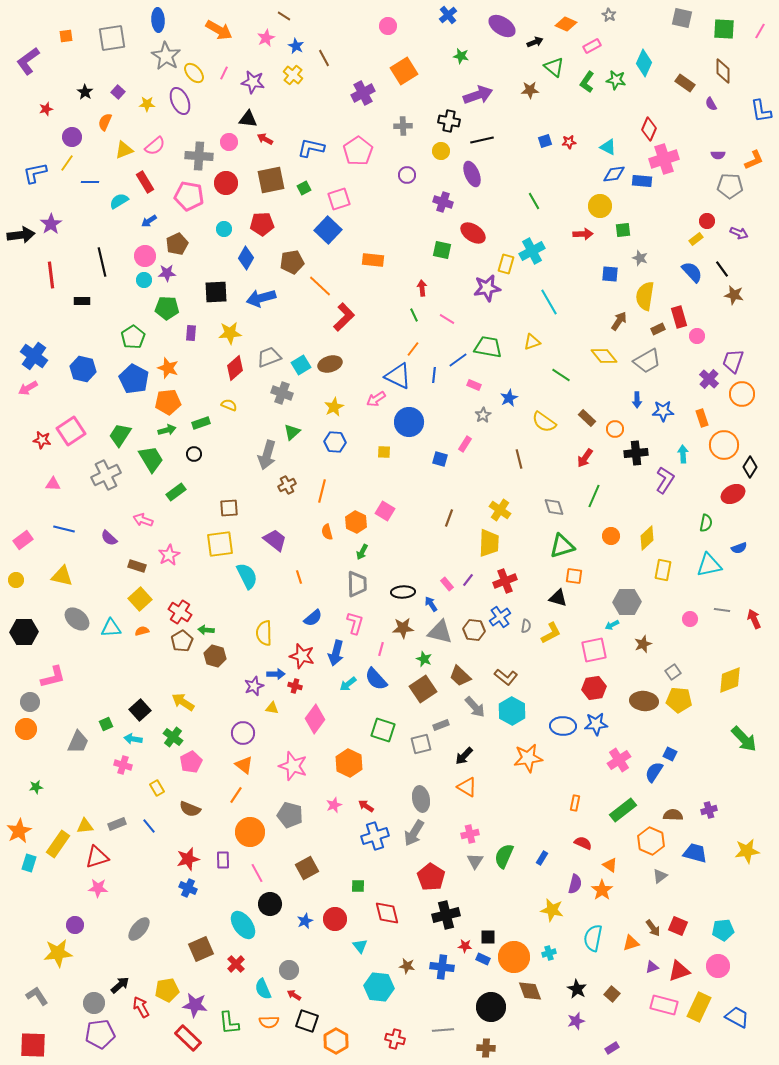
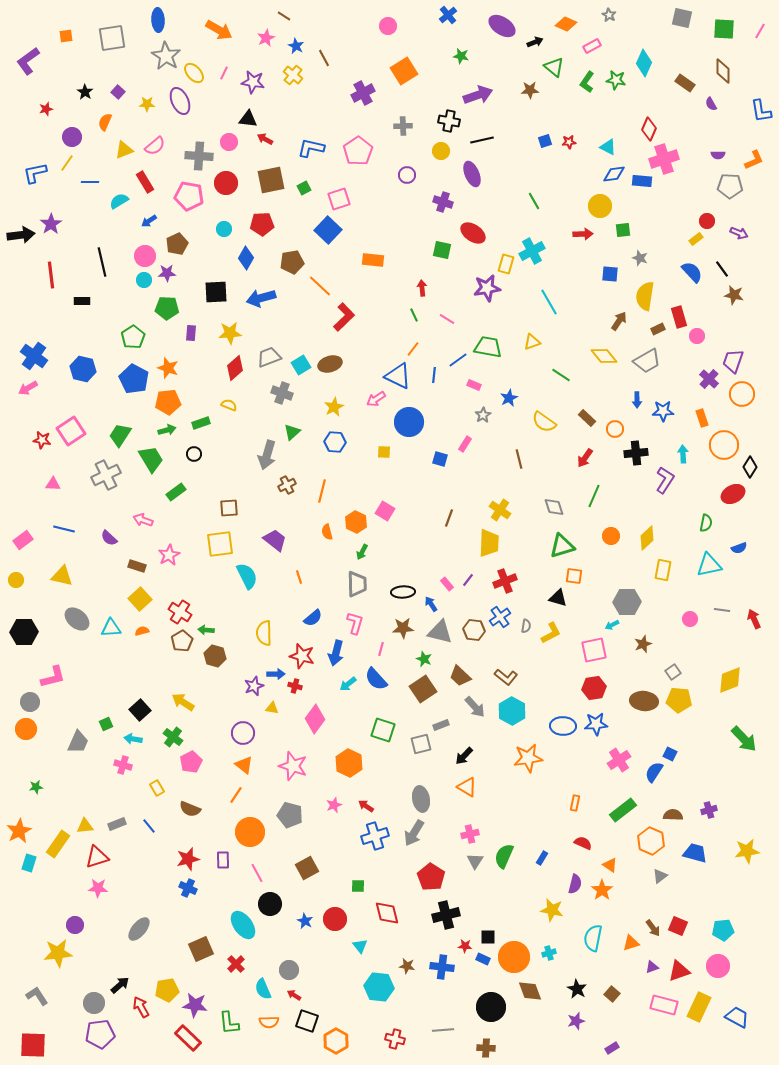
blue star at (305, 921): rotated 21 degrees counterclockwise
